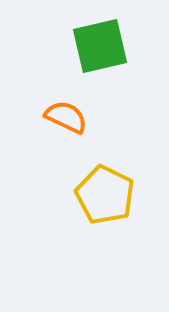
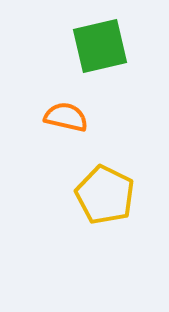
orange semicircle: rotated 12 degrees counterclockwise
